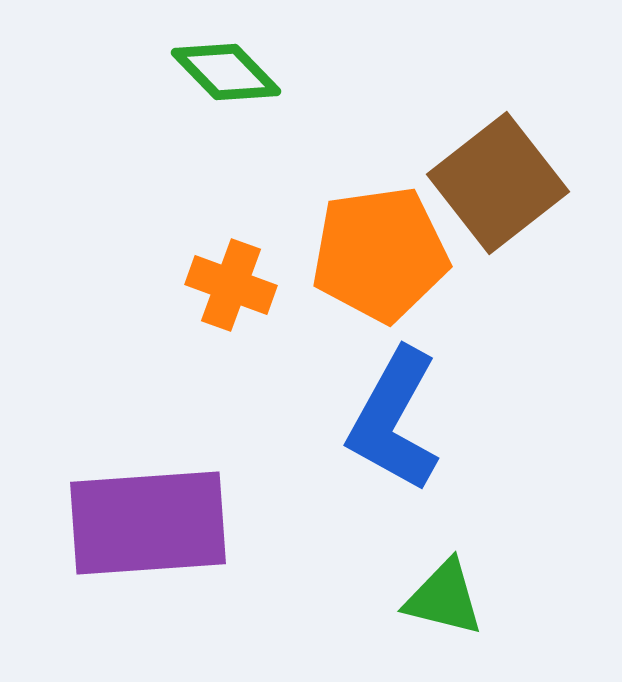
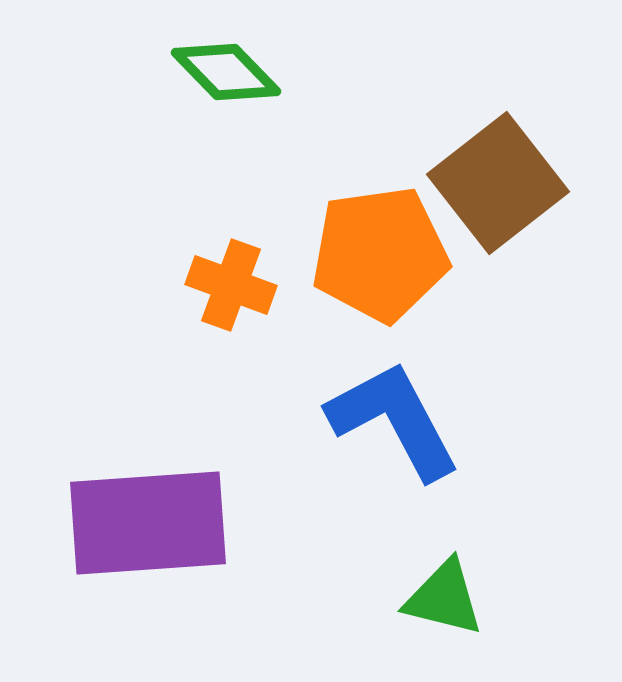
blue L-shape: rotated 123 degrees clockwise
